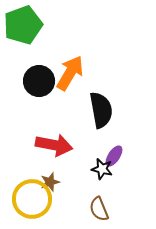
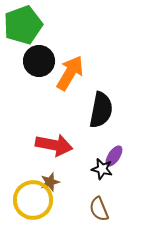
black circle: moved 20 px up
black semicircle: rotated 21 degrees clockwise
yellow circle: moved 1 px right, 1 px down
